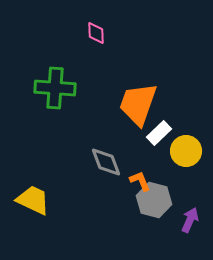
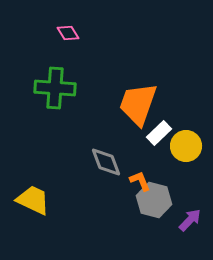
pink diamond: moved 28 px left; rotated 30 degrees counterclockwise
yellow circle: moved 5 px up
purple arrow: rotated 20 degrees clockwise
